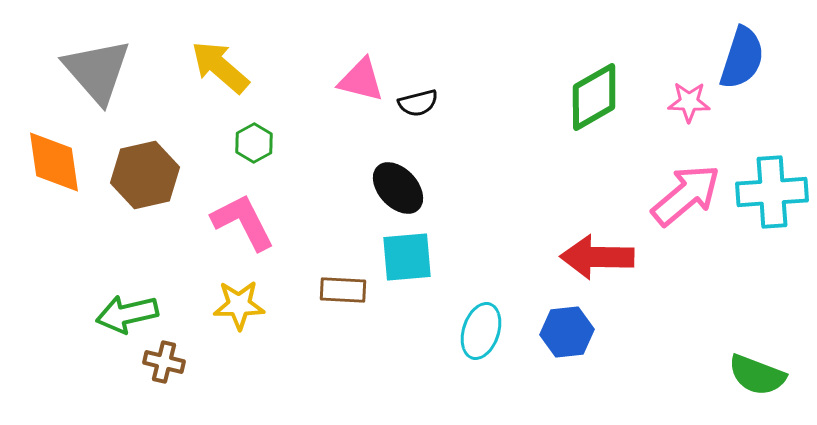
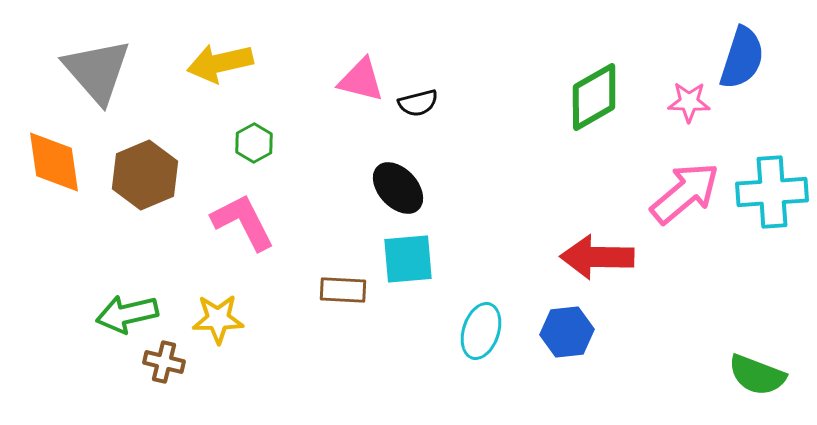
yellow arrow: moved 4 px up; rotated 54 degrees counterclockwise
brown hexagon: rotated 10 degrees counterclockwise
pink arrow: moved 1 px left, 2 px up
cyan square: moved 1 px right, 2 px down
yellow star: moved 21 px left, 14 px down
